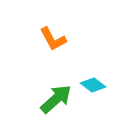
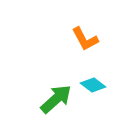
orange L-shape: moved 32 px right
